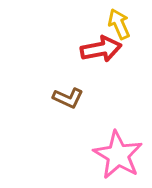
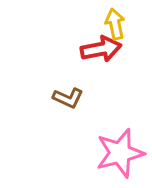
yellow arrow: moved 4 px left; rotated 12 degrees clockwise
pink star: moved 2 px right, 2 px up; rotated 27 degrees clockwise
